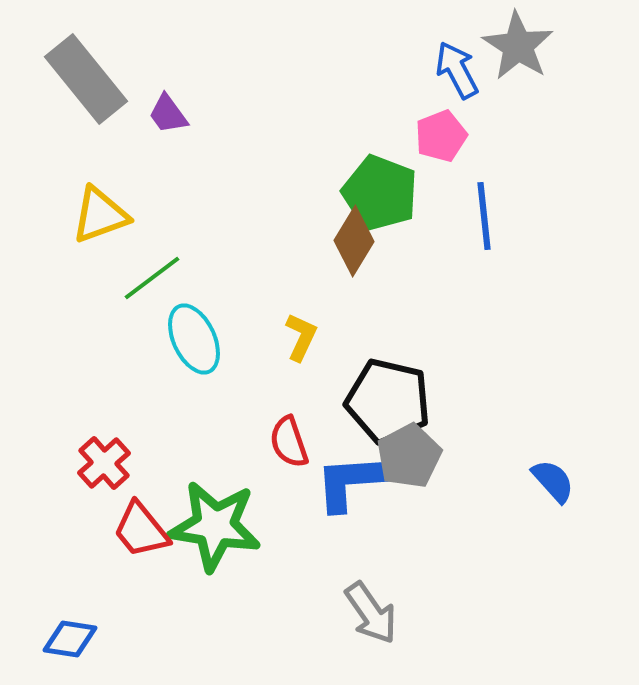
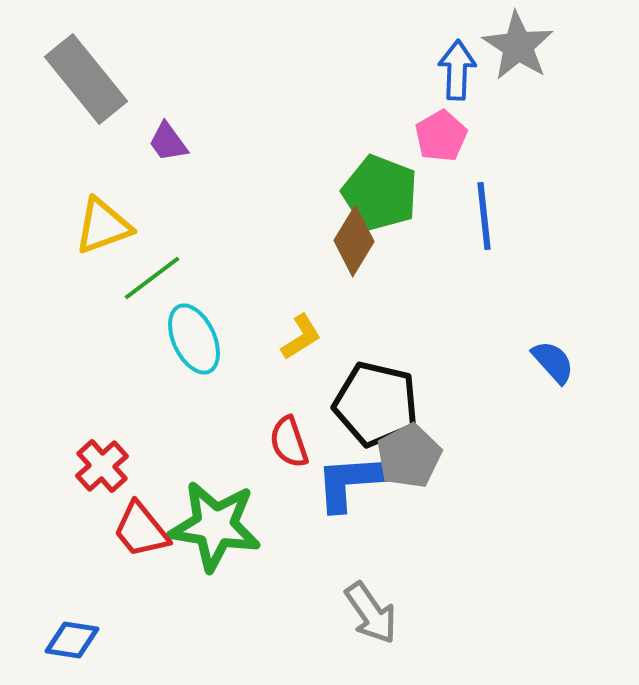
blue arrow: rotated 30 degrees clockwise
purple trapezoid: moved 28 px down
pink pentagon: rotated 9 degrees counterclockwise
yellow triangle: moved 3 px right, 11 px down
yellow L-shape: rotated 33 degrees clockwise
black pentagon: moved 12 px left, 3 px down
red cross: moved 2 px left, 3 px down
blue semicircle: moved 119 px up
blue diamond: moved 2 px right, 1 px down
